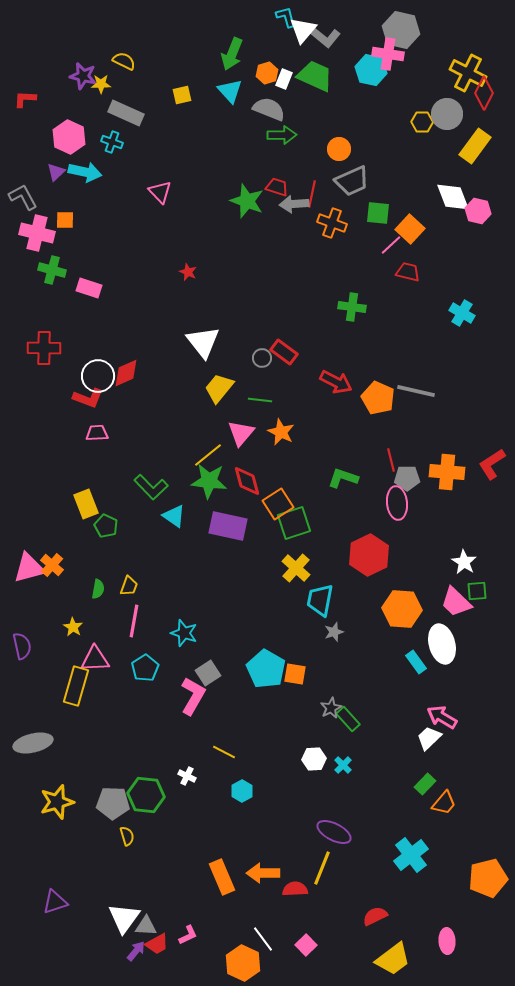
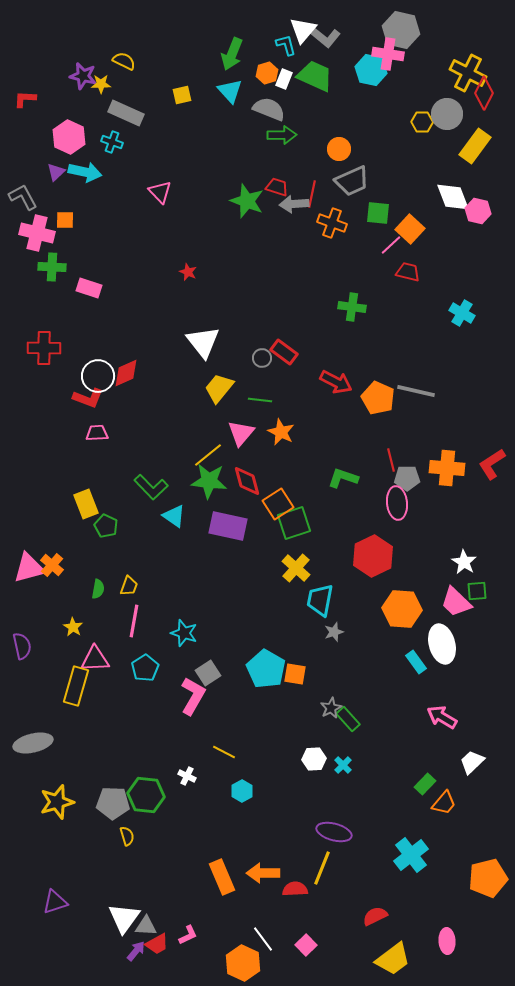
cyan L-shape at (286, 17): moved 28 px down
green cross at (52, 270): moved 3 px up; rotated 12 degrees counterclockwise
orange cross at (447, 472): moved 4 px up
red hexagon at (369, 555): moved 4 px right, 1 px down
white trapezoid at (429, 738): moved 43 px right, 24 px down
purple ellipse at (334, 832): rotated 12 degrees counterclockwise
